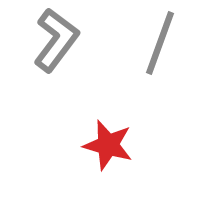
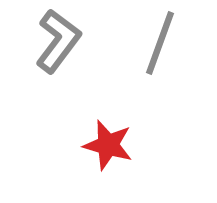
gray L-shape: moved 2 px right, 1 px down
